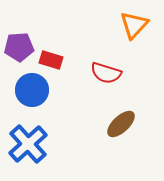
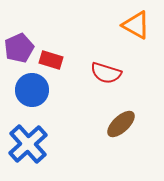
orange triangle: moved 2 px right; rotated 44 degrees counterclockwise
purple pentagon: moved 1 px down; rotated 20 degrees counterclockwise
